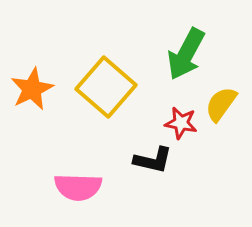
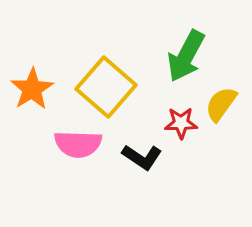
green arrow: moved 2 px down
orange star: rotated 6 degrees counterclockwise
red star: rotated 12 degrees counterclockwise
black L-shape: moved 11 px left, 3 px up; rotated 21 degrees clockwise
pink semicircle: moved 43 px up
